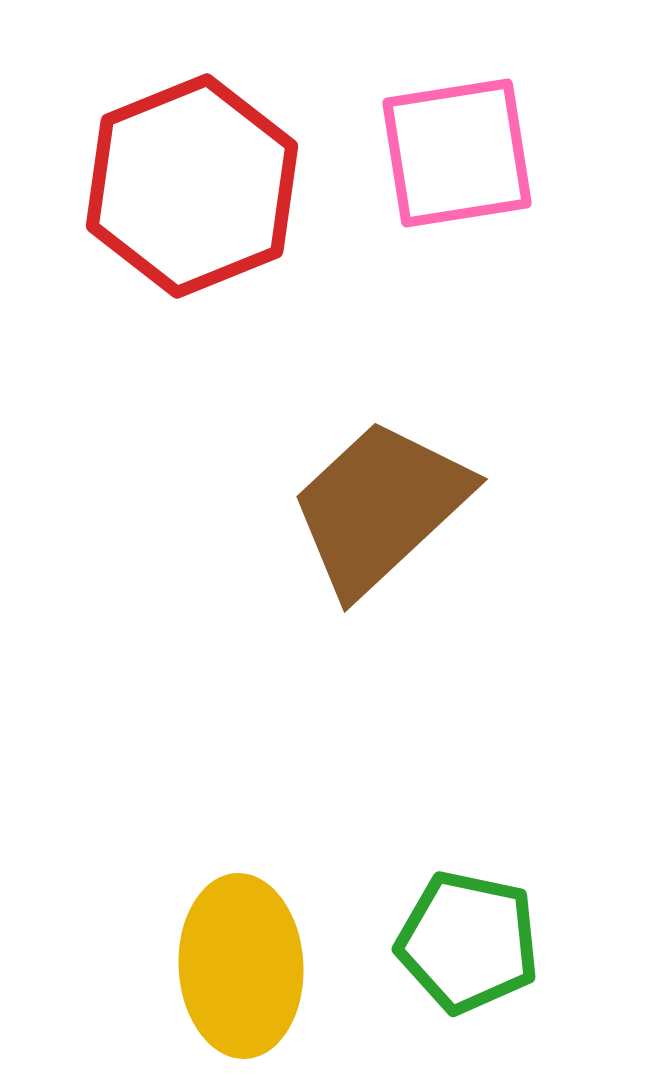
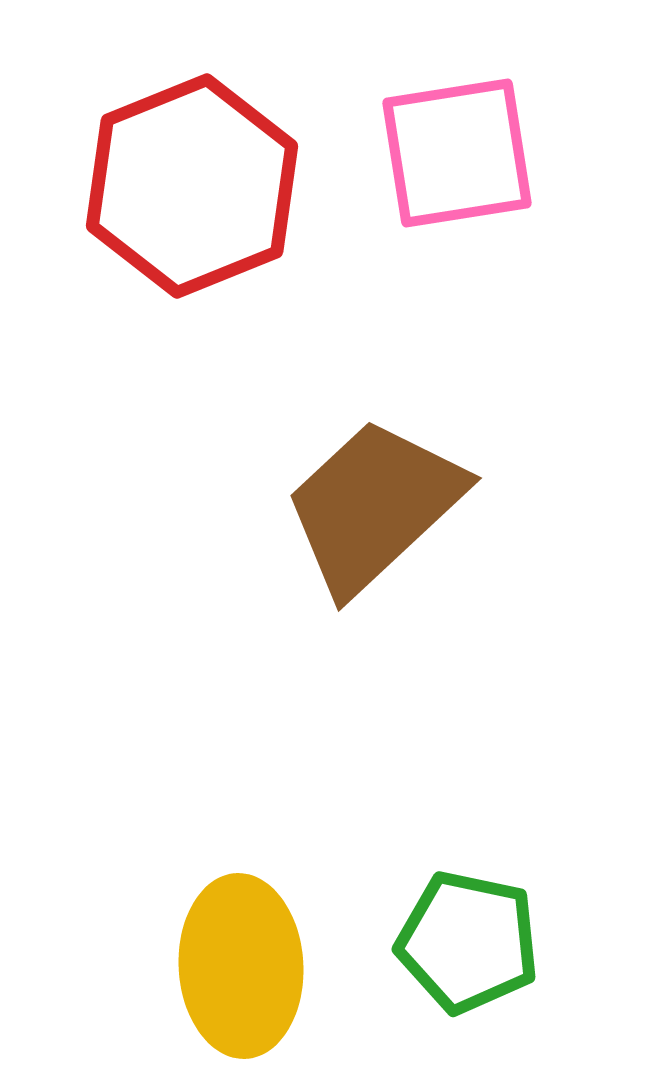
brown trapezoid: moved 6 px left, 1 px up
